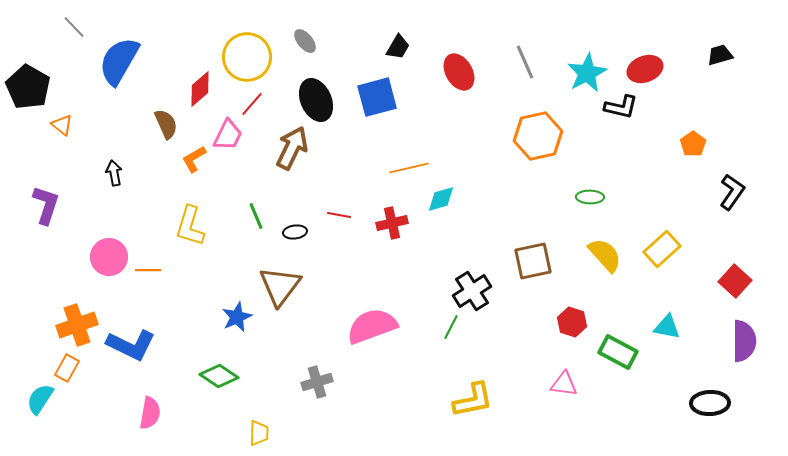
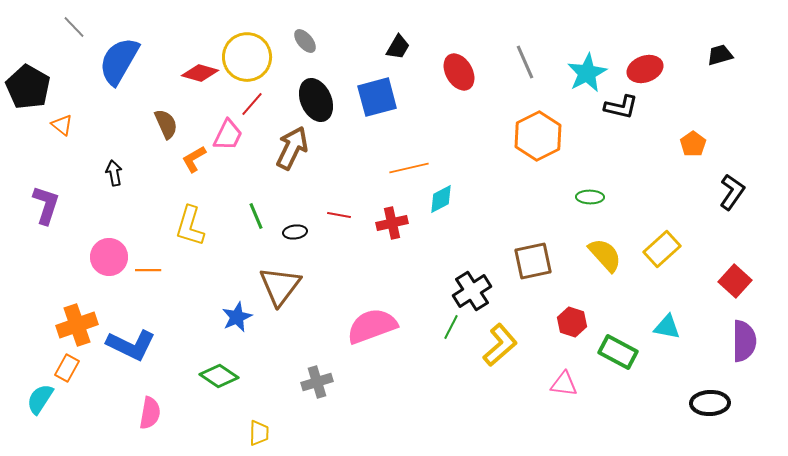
red diamond at (200, 89): moved 16 px up; rotated 57 degrees clockwise
orange hexagon at (538, 136): rotated 15 degrees counterclockwise
cyan diamond at (441, 199): rotated 12 degrees counterclockwise
yellow L-shape at (473, 400): moved 27 px right, 55 px up; rotated 30 degrees counterclockwise
